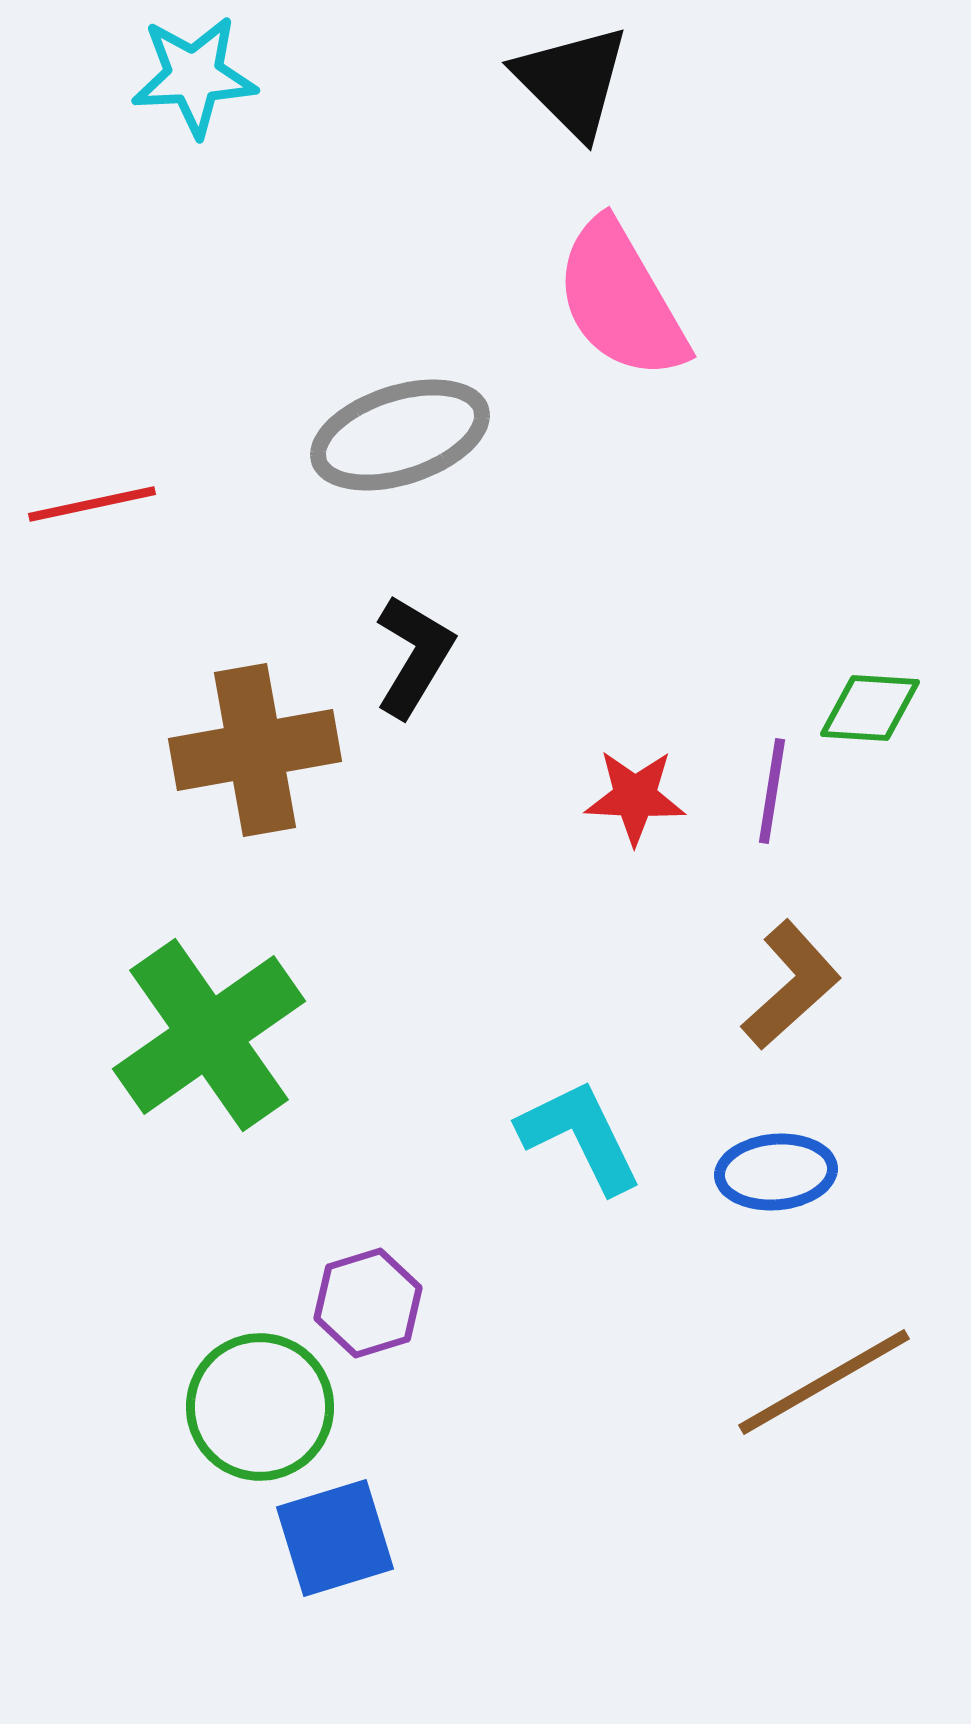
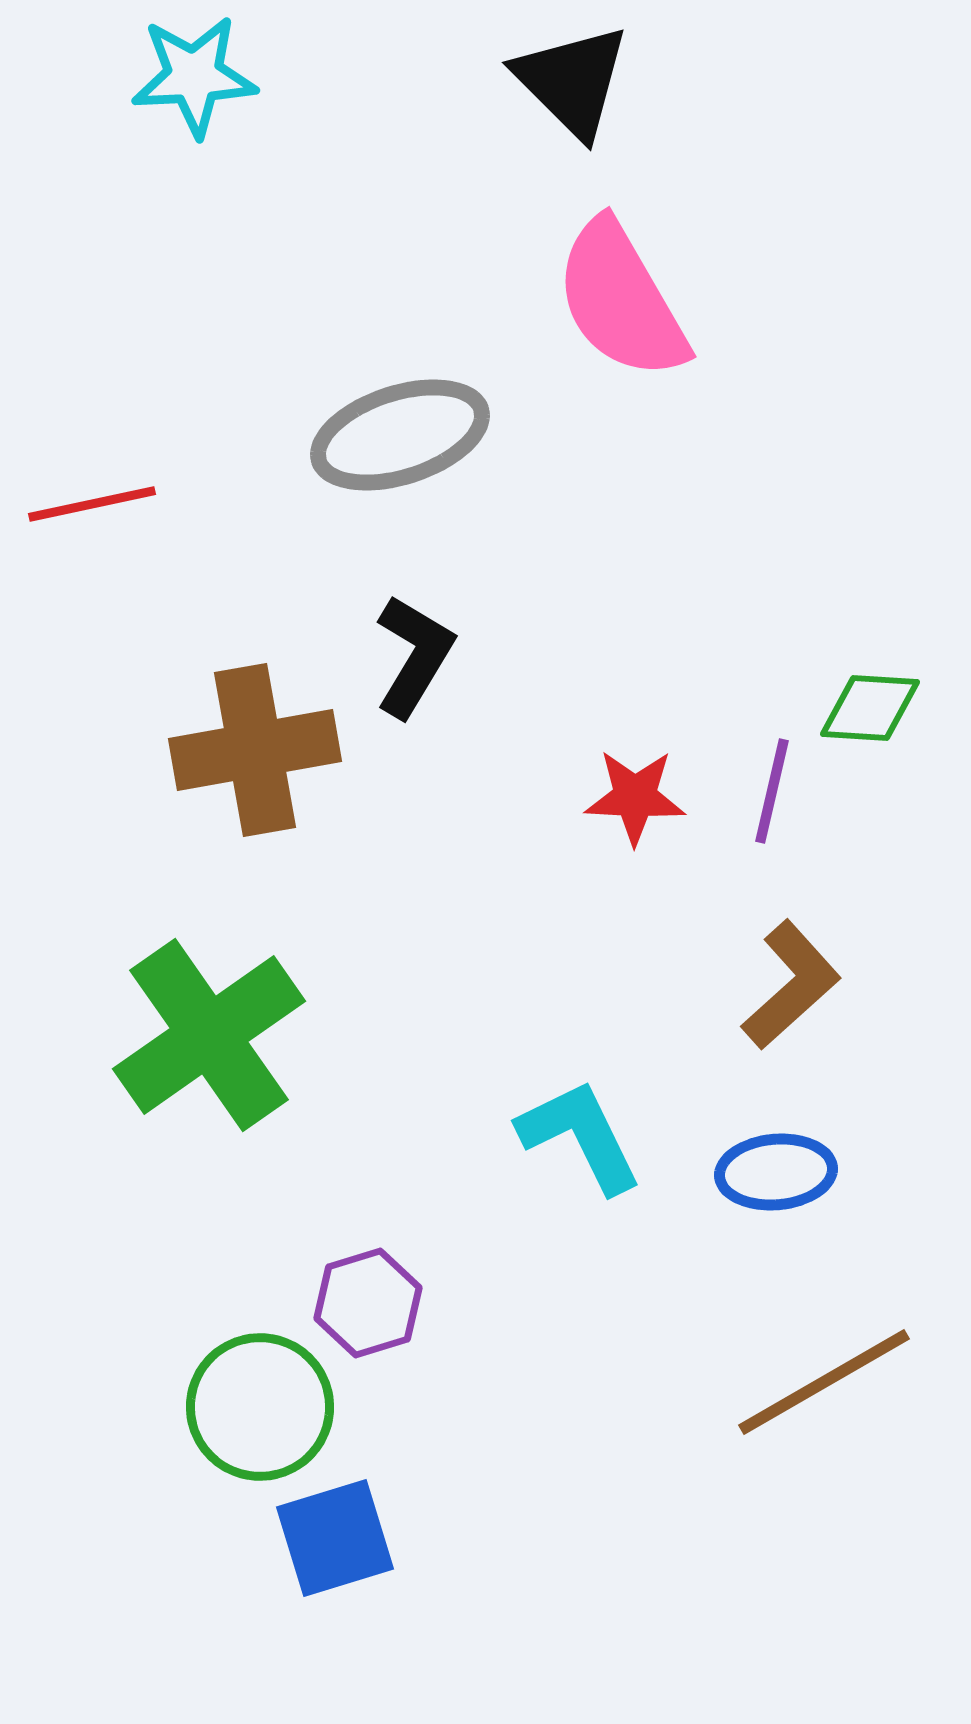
purple line: rotated 4 degrees clockwise
